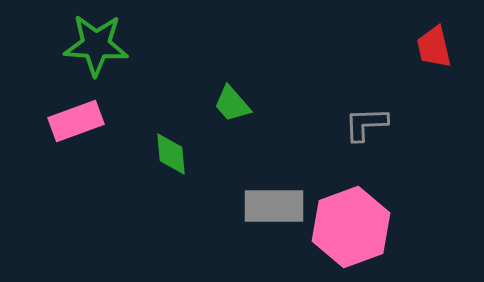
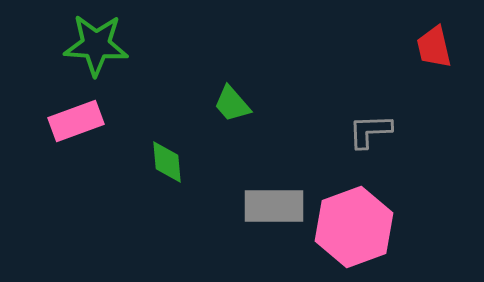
gray L-shape: moved 4 px right, 7 px down
green diamond: moved 4 px left, 8 px down
pink hexagon: moved 3 px right
